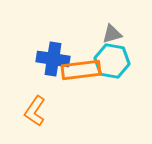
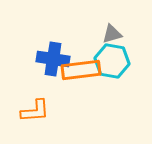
orange L-shape: rotated 128 degrees counterclockwise
